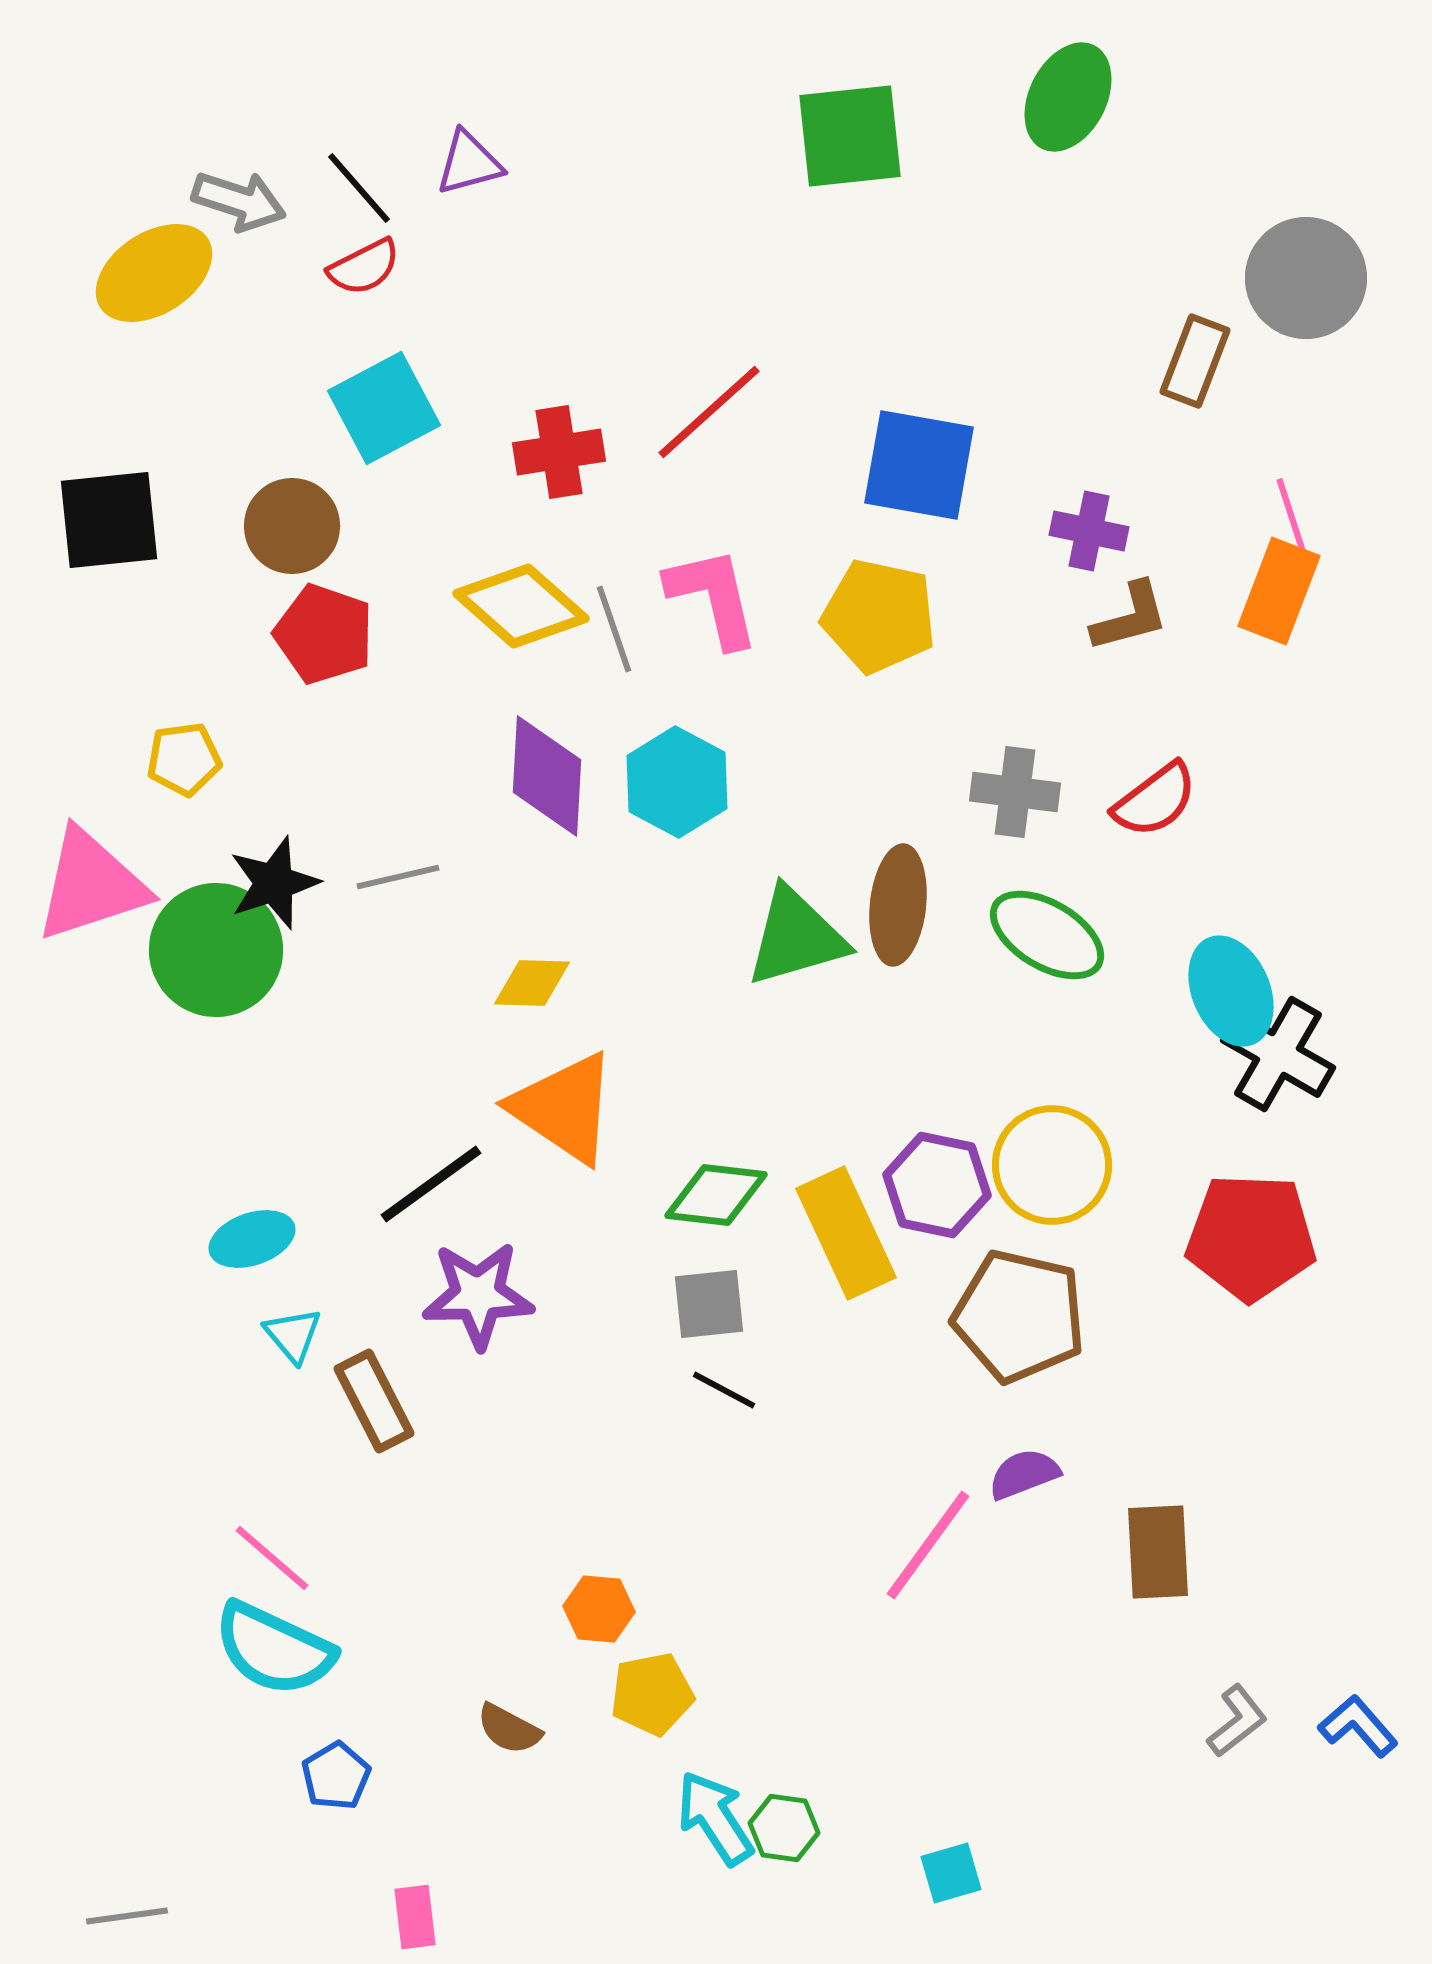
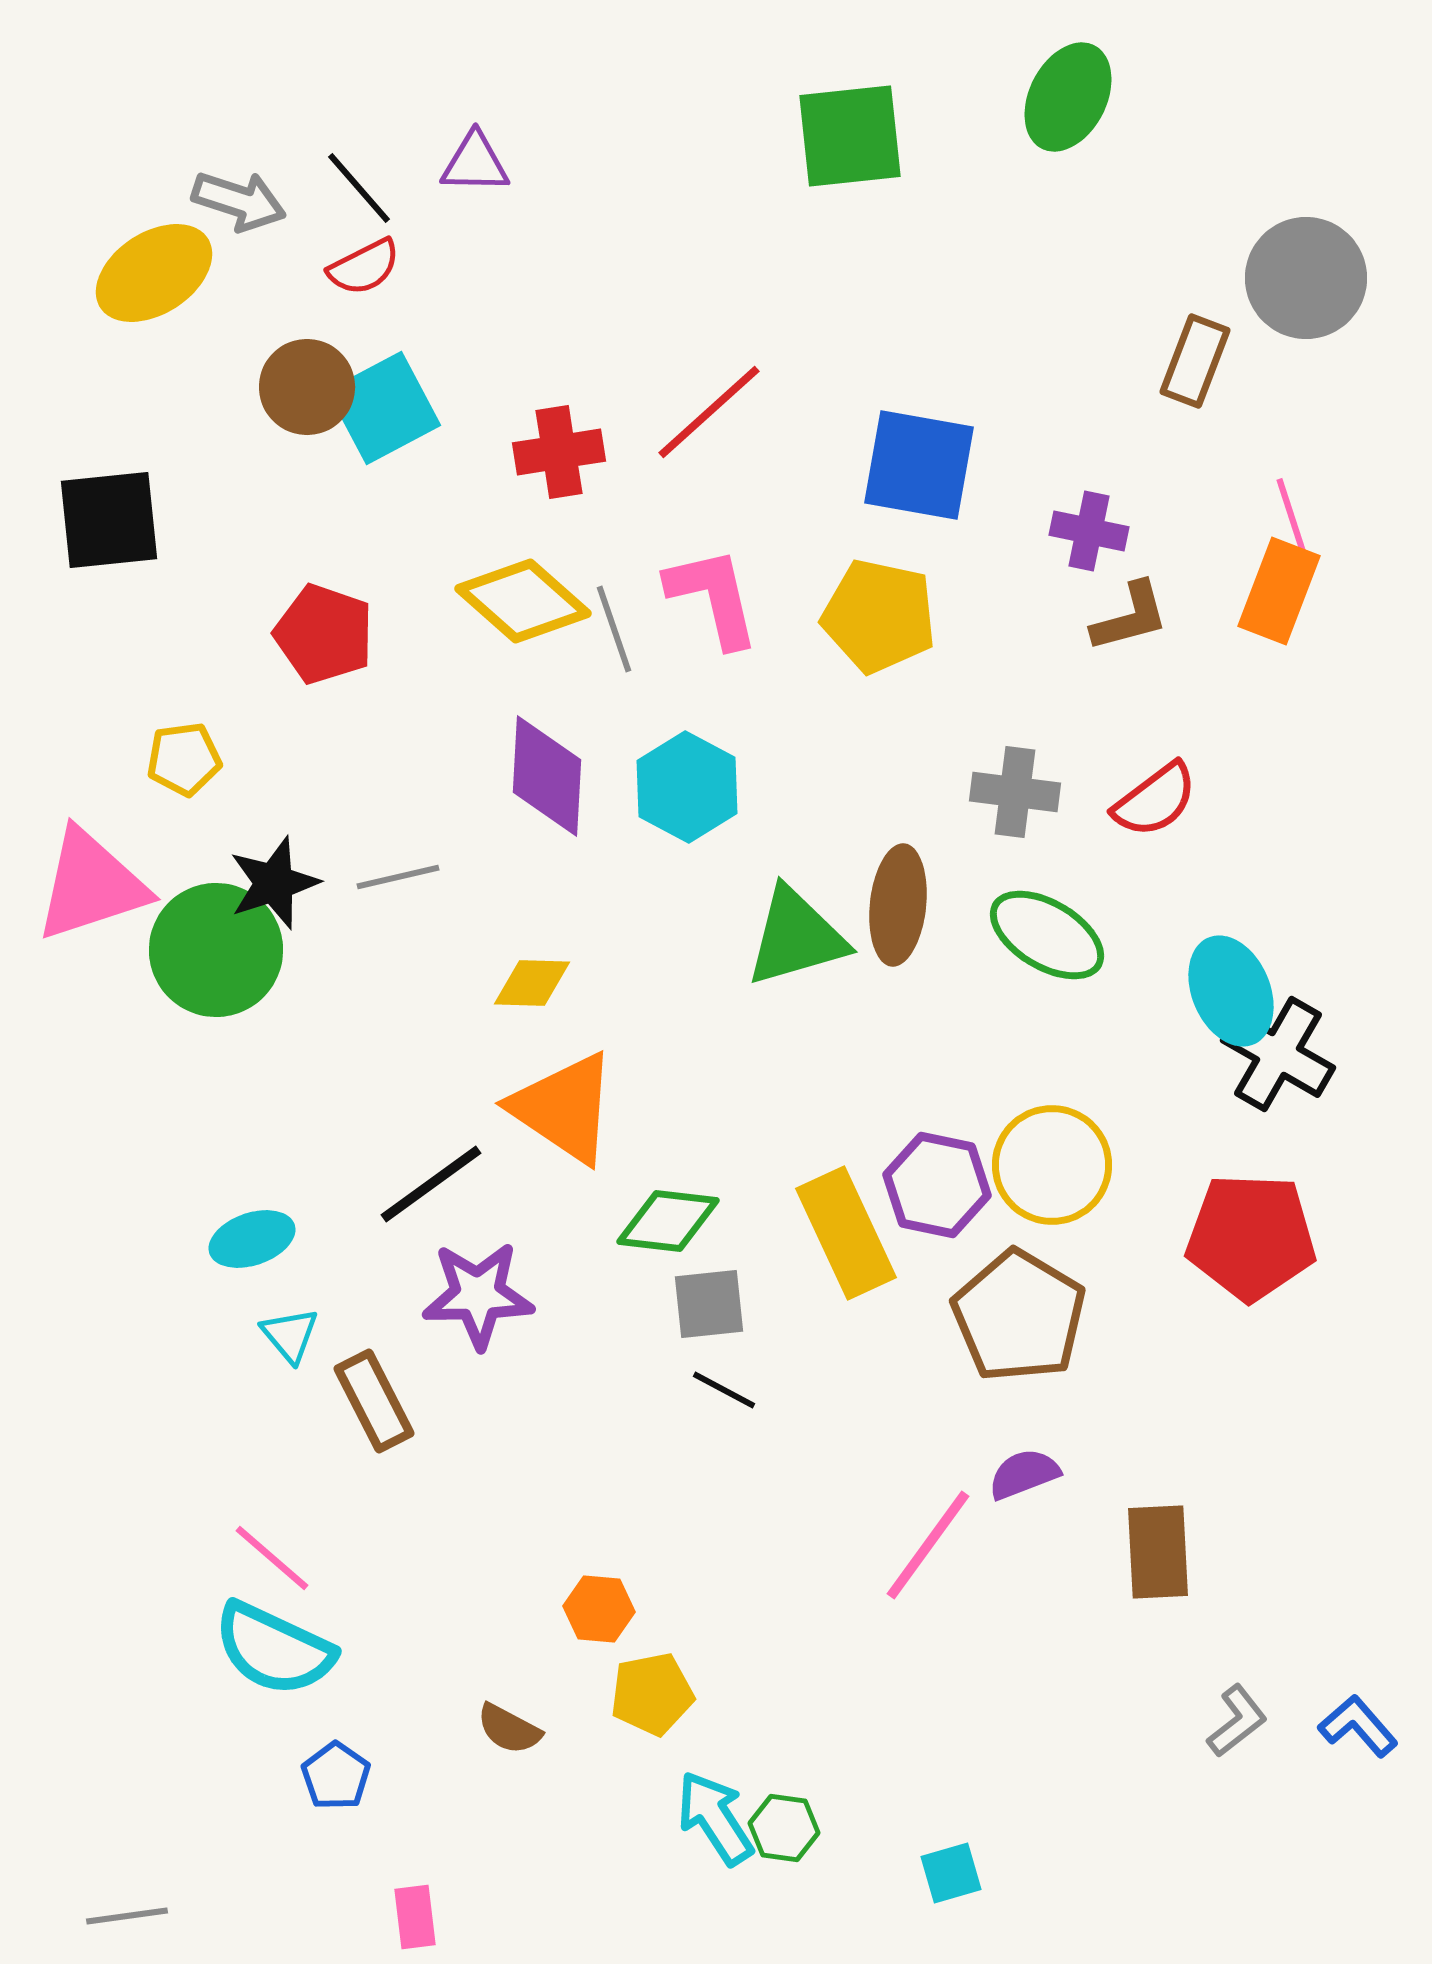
purple triangle at (469, 163): moved 6 px right; rotated 16 degrees clockwise
brown circle at (292, 526): moved 15 px right, 139 px up
yellow diamond at (521, 606): moved 2 px right, 5 px up
cyan hexagon at (677, 782): moved 10 px right, 5 px down
green diamond at (716, 1195): moved 48 px left, 26 px down
brown pentagon at (1019, 1316): rotated 18 degrees clockwise
cyan triangle at (293, 1335): moved 3 px left
blue pentagon at (336, 1776): rotated 6 degrees counterclockwise
